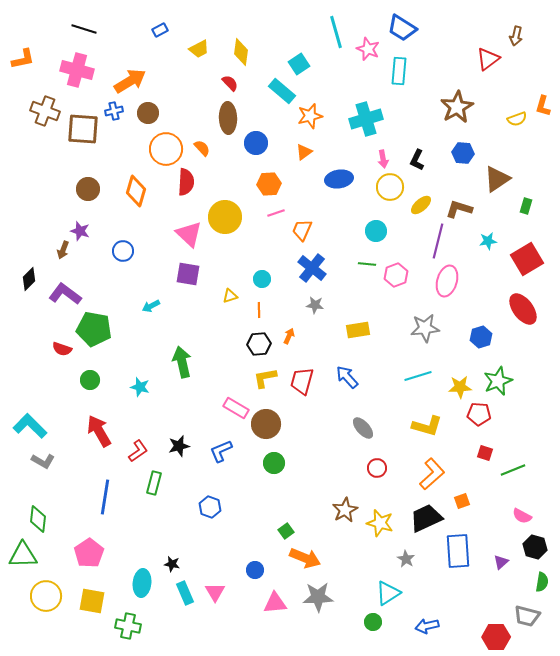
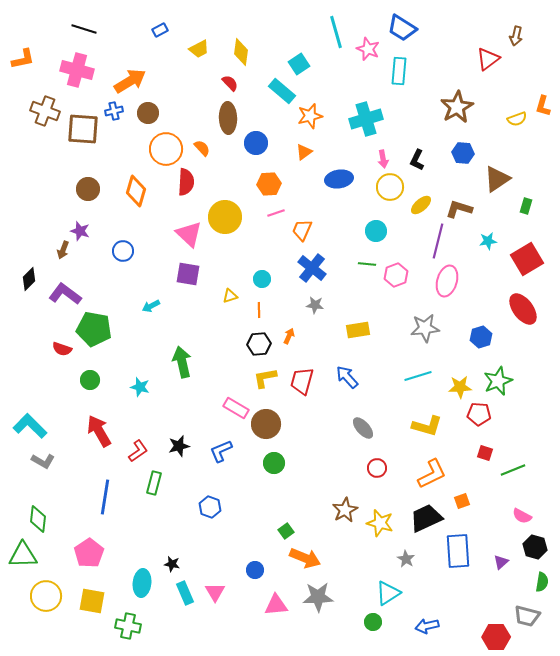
orange L-shape at (432, 474): rotated 16 degrees clockwise
pink triangle at (275, 603): moved 1 px right, 2 px down
